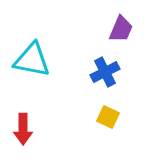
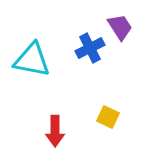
purple trapezoid: moved 1 px left, 2 px up; rotated 56 degrees counterclockwise
blue cross: moved 15 px left, 24 px up
red arrow: moved 32 px right, 2 px down
